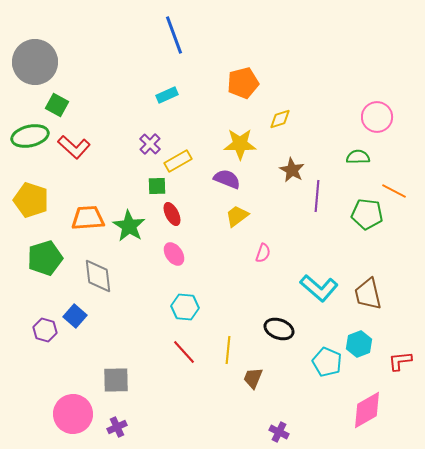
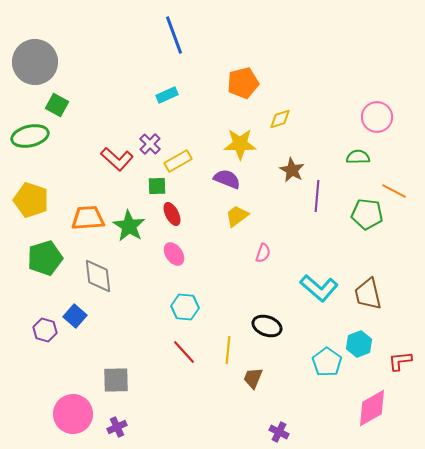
red L-shape at (74, 147): moved 43 px right, 12 px down
black ellipse at (279, 329): moved 12 px left, 3 px up
cyan pentagon at (327, 362): rotated 12 degrees clockwise
pink diamond at (367, 410): moved 5 px right, 2 px up
